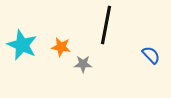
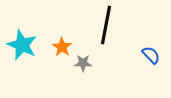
orange star: moved 1 px right; rotated 24 degrees clockwise
gray star: moved 1 px up
